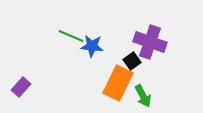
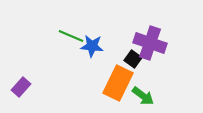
purple cross: moved 1 px down
black square: moved 1 px right, 2 px up; rotated 18 degrees counterclockwise
green arrow: rotated 25 degrees counterclockwise
